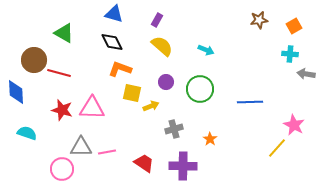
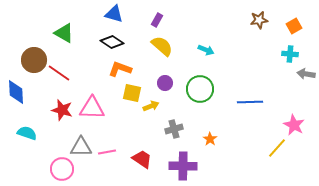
black diamond: rotated 30 degrees counterclockwise
red line: rotated 20 degrees clockwise
purple circle: moved 1 px left, 1 px down
red trapezoid: moved 2 px left, 4 px up
